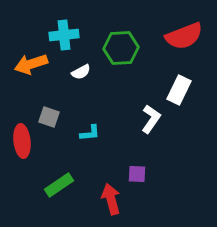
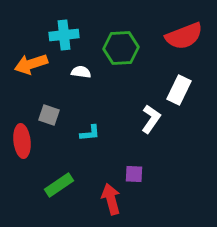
white semicircle: rotated 144 degrees counterclockwise
gray square: moved 2 px up
purple square: moved 3 px left
